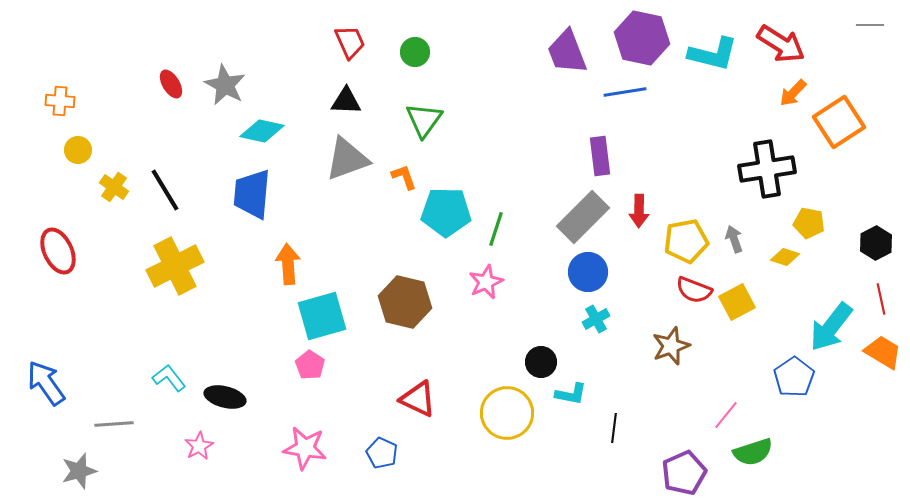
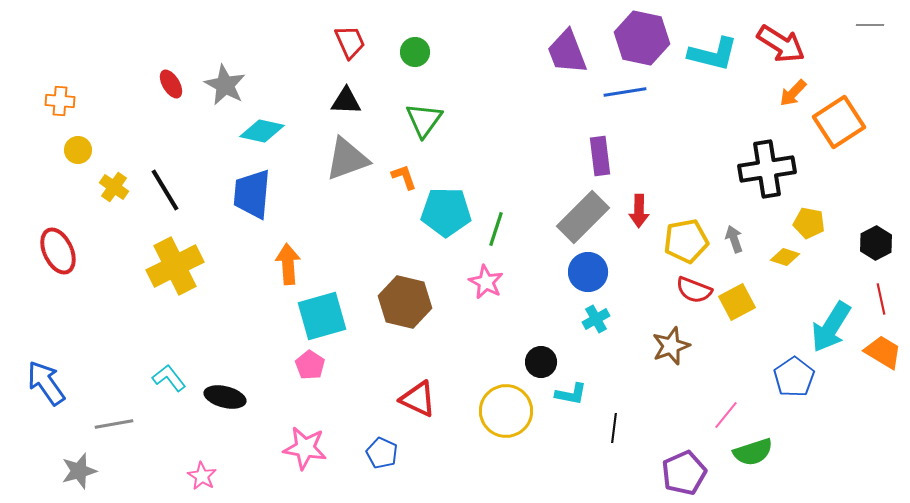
pink star at (486, 282): rotated 20 degrees counterclockwise
cyan arrow at (831, 327): rotated 6 degrees counterclockwise
yellow circle at (507, 413): moved 1 px left, 2 px up
gray line at (114, 424): rotated 6 degrees counterclockwise
pink star at (199, 446): moved 3 px right, 30 px down; rotated 12 degrees counterclockwise
